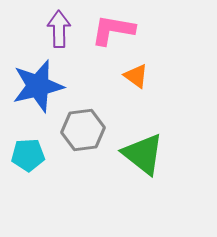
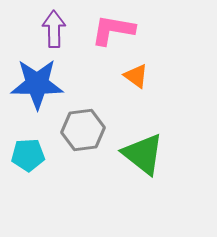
purple arrow: moved 5 px left
blue star: moved 1 px left, 2 px up; rotated 14 degrees clockwise
